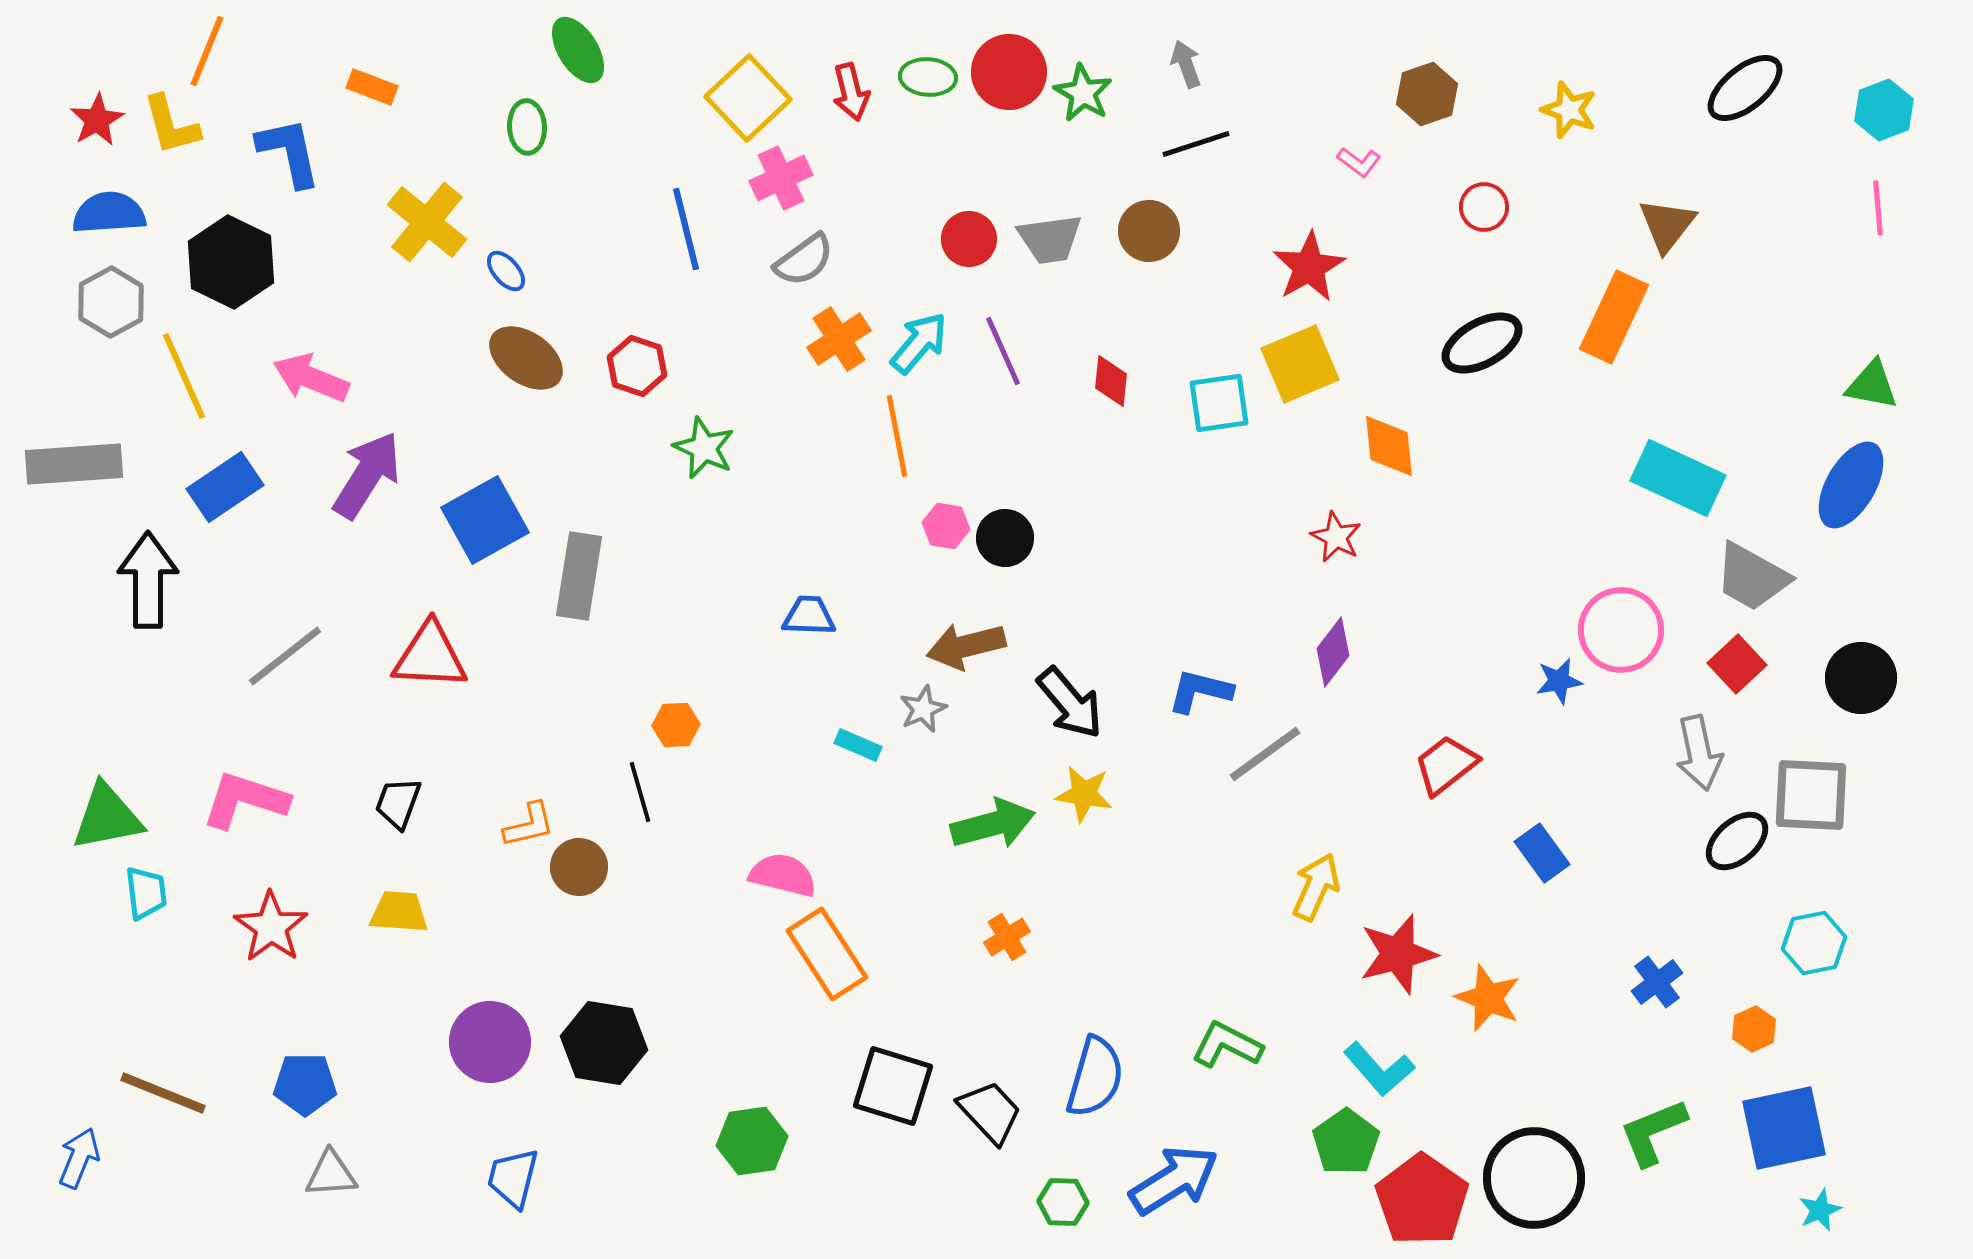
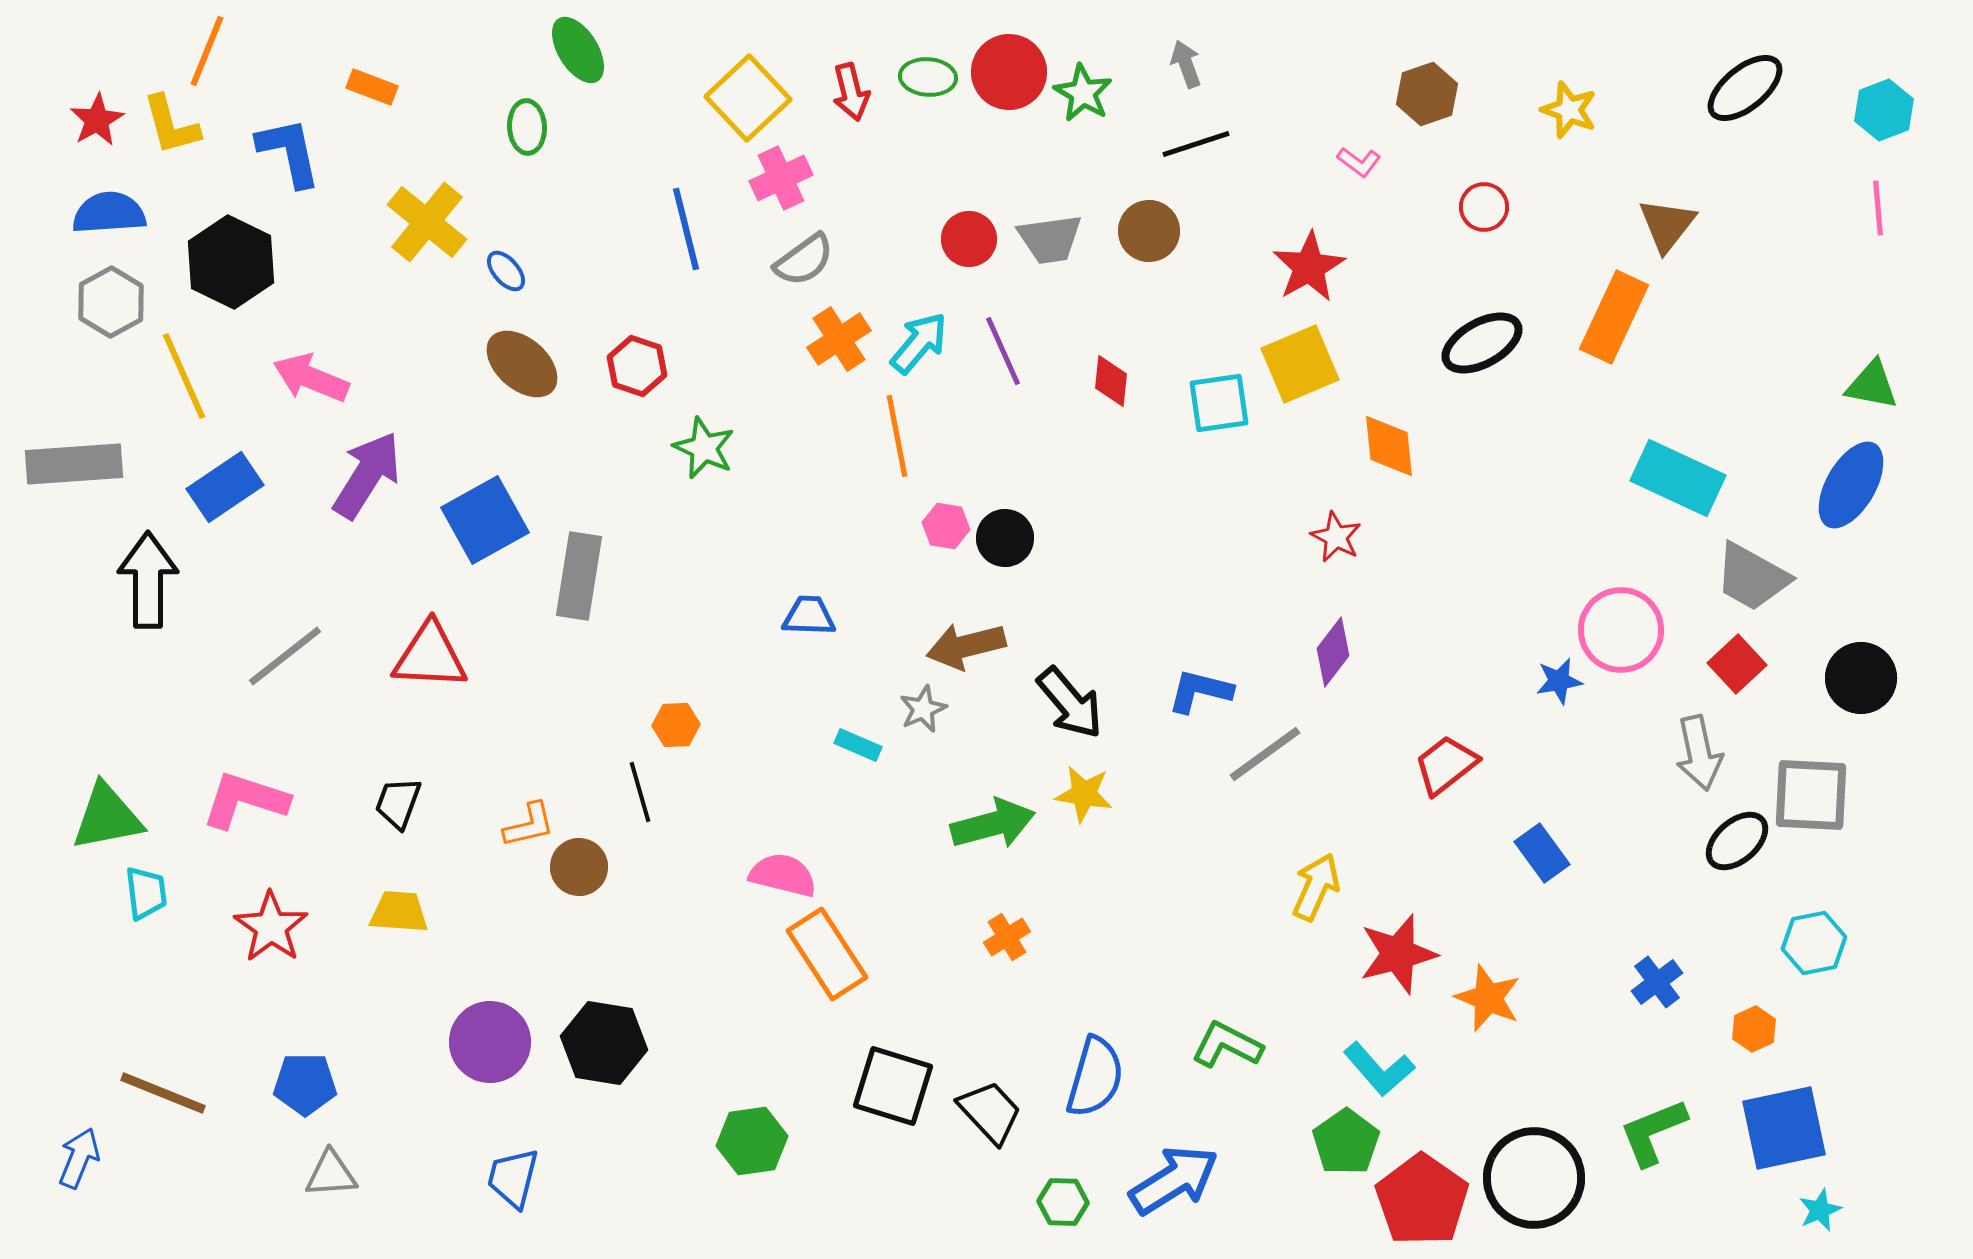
brown ellipse at (526, 358): moved 4 px left, 6 px down; rotated 6 degrees clockwise
